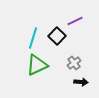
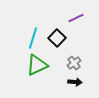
purple line: moved 1 px right, 3 px up
black square: moved 2 px down
black arrow: moved 6 px left
